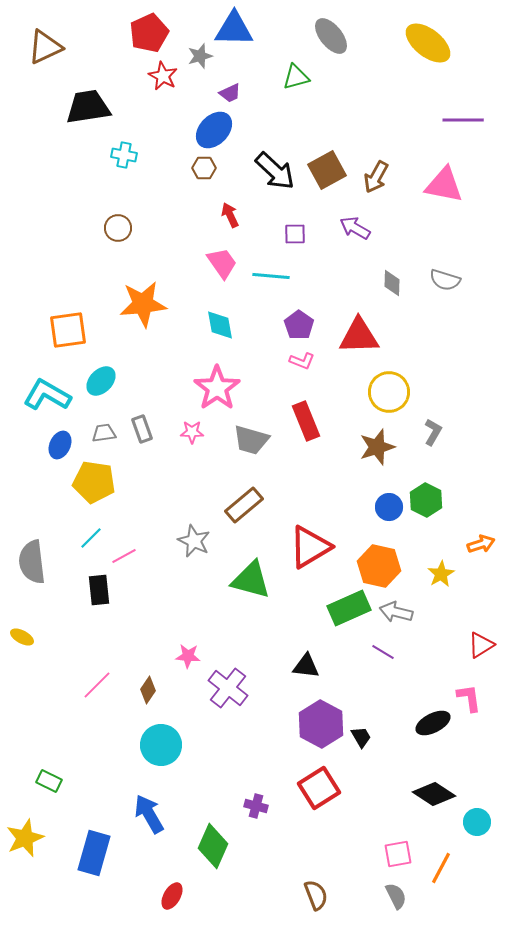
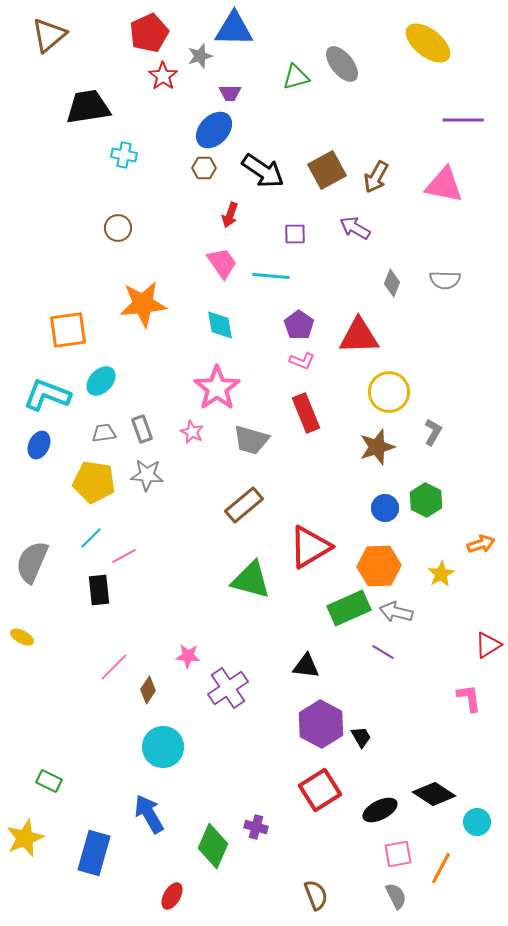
gray ellipse at (331, 36): moved 11 px right, 28 px down
brown triangle at (45, 47): moved 4 px right, 12 px up; rotated 15 degrees counterclockwise
red star at (163, 76): rotated 8 degrees clockwise
purple trapezoid at (230, 93): rotated 25 degrees clockwise
black arrow at (275, 171): moved 12 px left; rotated 9 degrees counterclockwise
red arrow at (230, 215): rotated 135 degrees counterclockwise
gray semicircle at (445, 280): rotated 16 degrees counterclockwise
gray diamond at (392, 283): rotated 20 degrees clockwise
cyan L-shape at (47, 395): rotated 9 degrees counterclockwise
red rectangle at (306, 421): moved 8 px up
pink star at (192, 432): rotated 25 degrees clockwise
blue ellipse at (60, 445): moved 21 px left
blue circle at (389, 507): moved 4 px left, 1 px down
gray star at (194, 541): moved 47 px left, 66 px up; rotated 20 degrees counterclockwise
gray semicircle at (32, 562): rotated 30 degrees clockwise
orange hexagon at (379, 566): rotated 15 degrees counterclockwise
red triangle at (481, 645): moved 7 px right
pink line at (97, 685): moved 17 px right, 18 px up
purple cross at (228, 688): rotated 18 degrees clockwise
black ellipse at (433, 723): moved 53 px left, 87 px down
cyan circle at (161, 745): moved 2 px right, 2 px down
red square at (319, 788): moved 1 px right, 2 px down
purple cross at (256, 806): moved 21 px down
